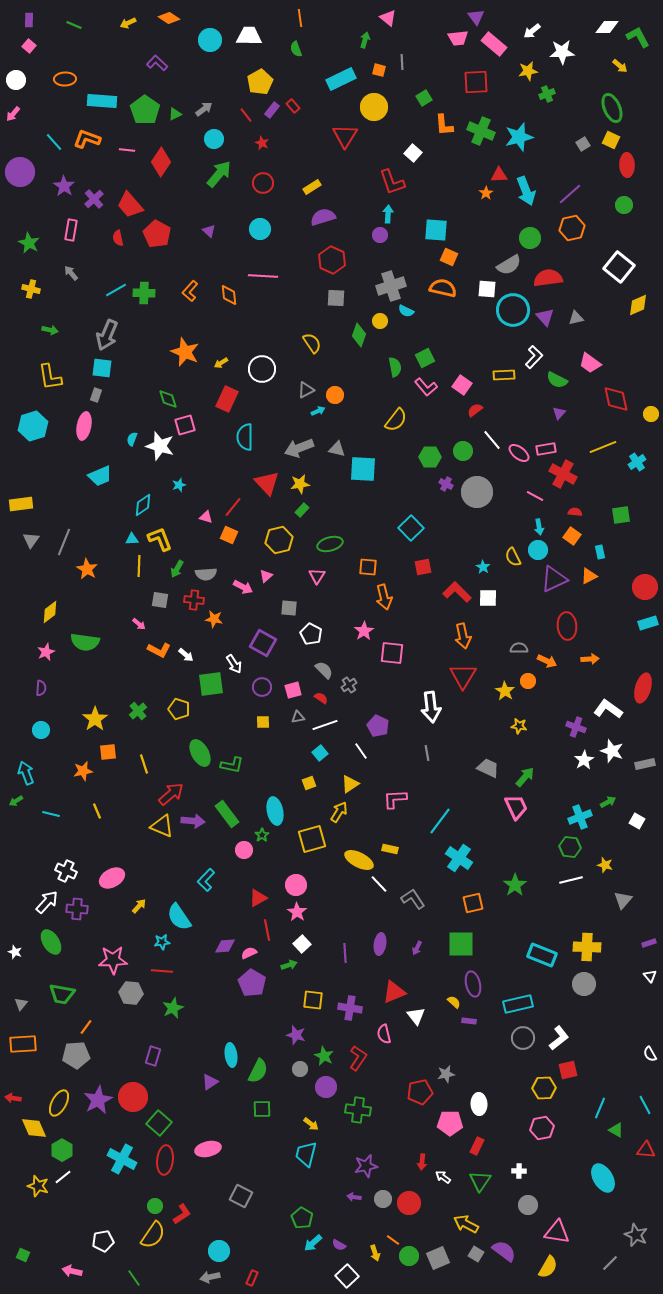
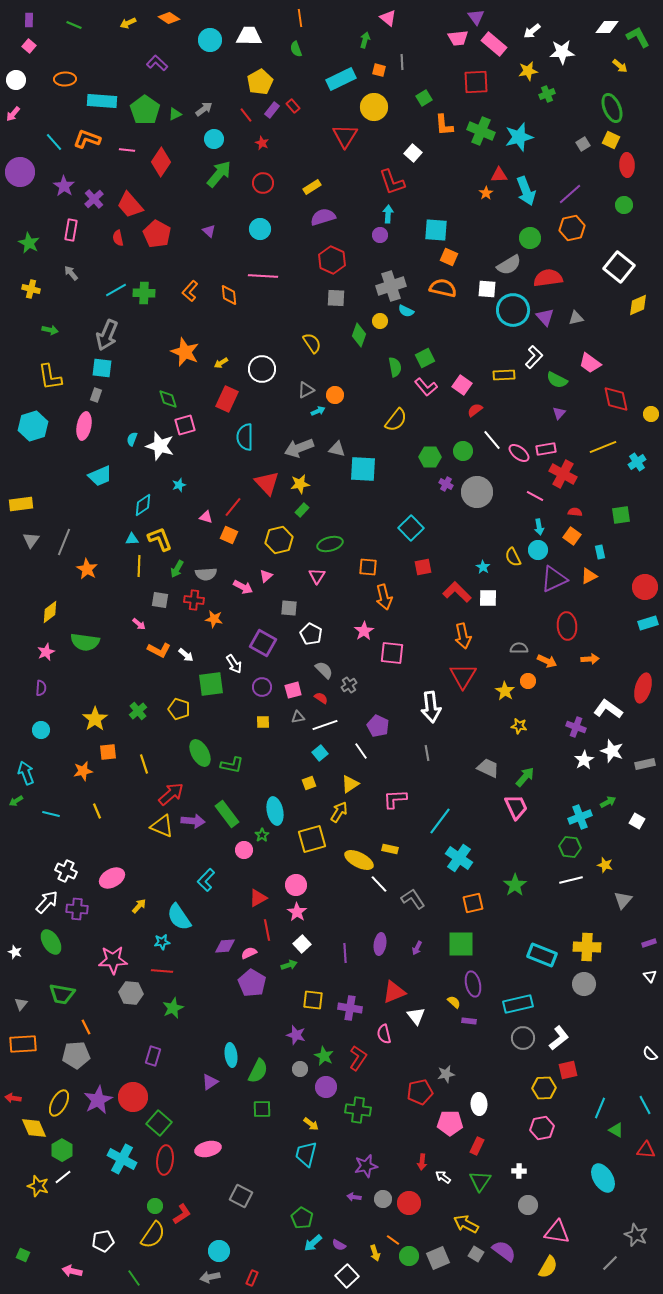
orange line at (86, 1027): rotated 63 degrees counterclockwise
white semicircle at (650, 1054): rotated 14 degrees counterclockwise
